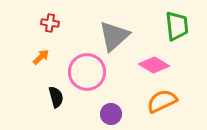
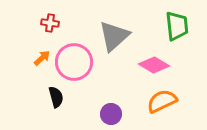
orange arrow: moved 1 px right, 1 px down
pink circle: moved 13 px left, 10 px up
